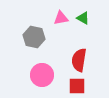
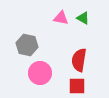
pink triangle: rotated 21 degrees clockwise
gray hexagon: moved 7 px left, 8 px down
pink circle: moved 2 px left, 2 px up
